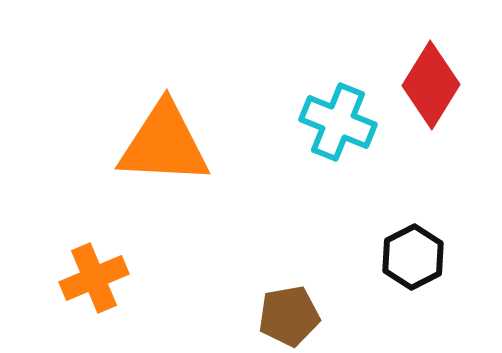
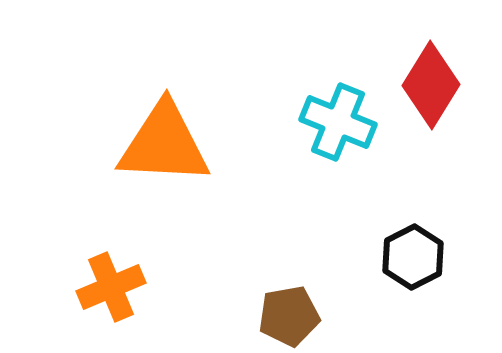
orange cross: moved 17 px right, 9 px down
